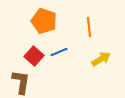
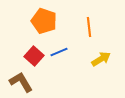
brown L-shape: rotated 40 degrees counterclockwise
